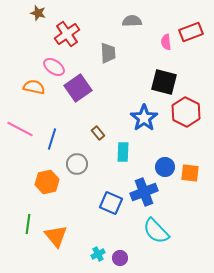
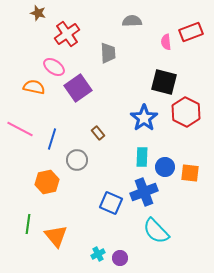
cyan rectangle: moved 19 px right, 5 px down
gray circle: moved 4 px up
